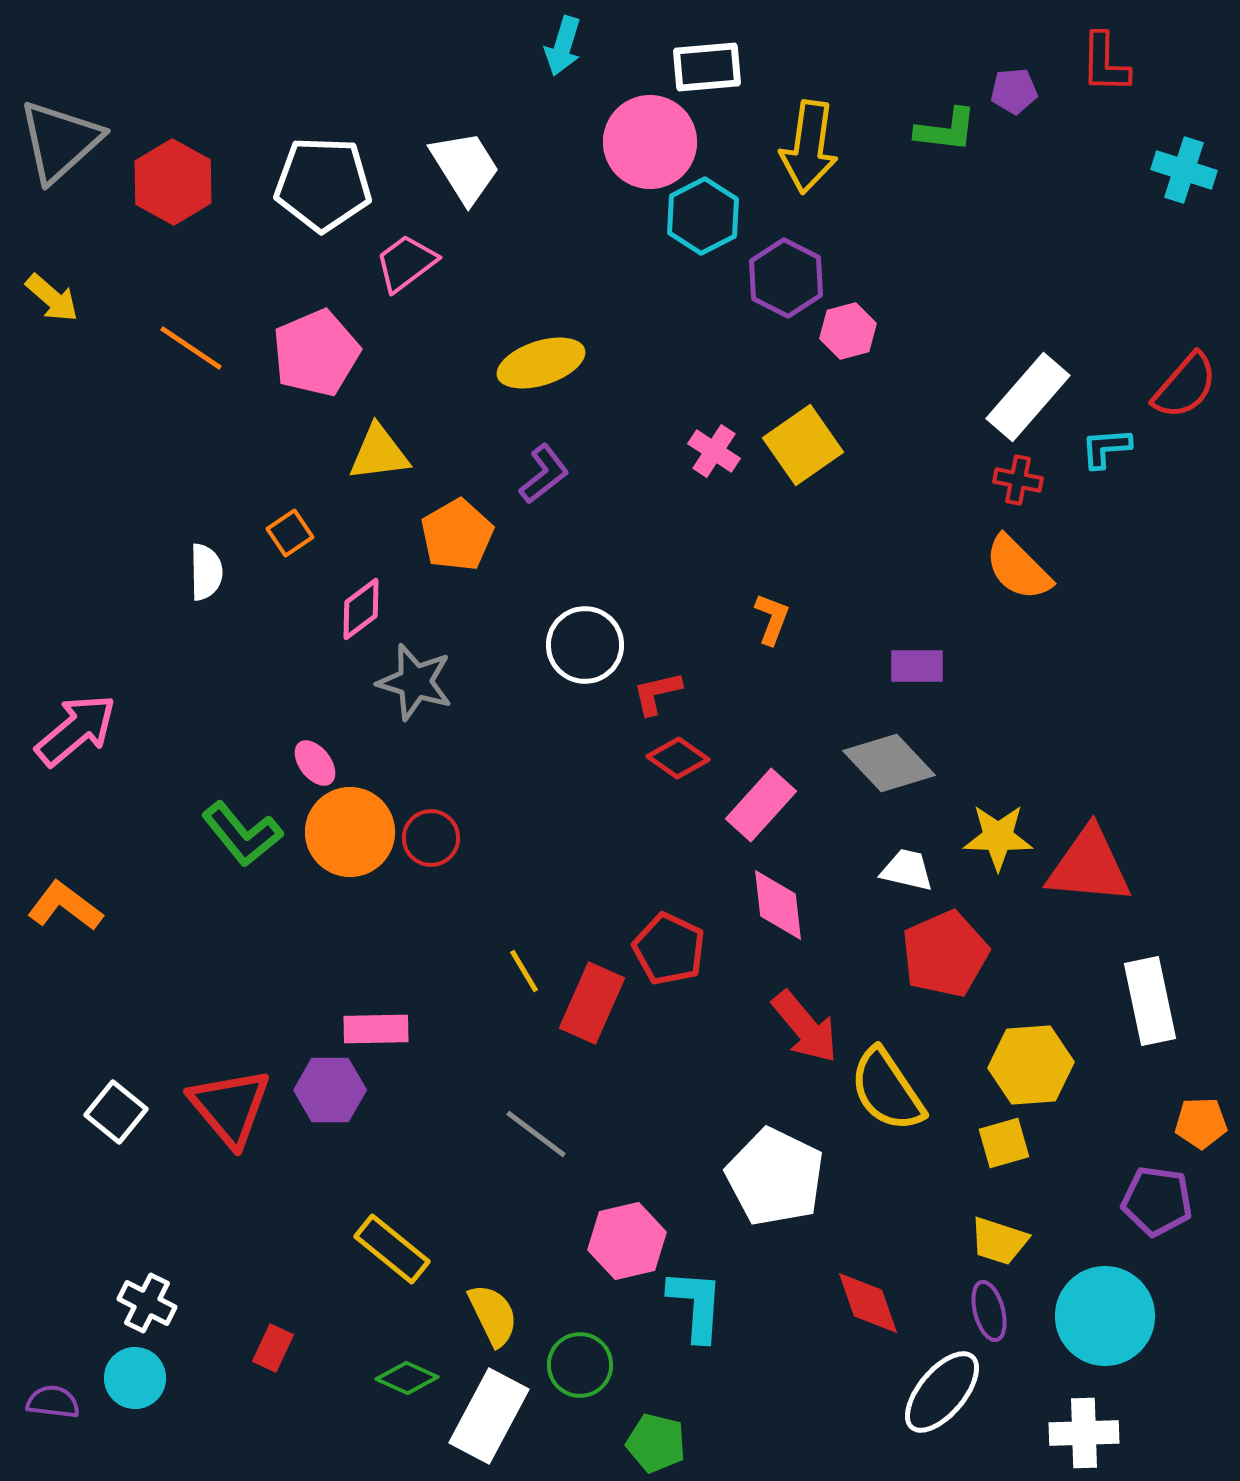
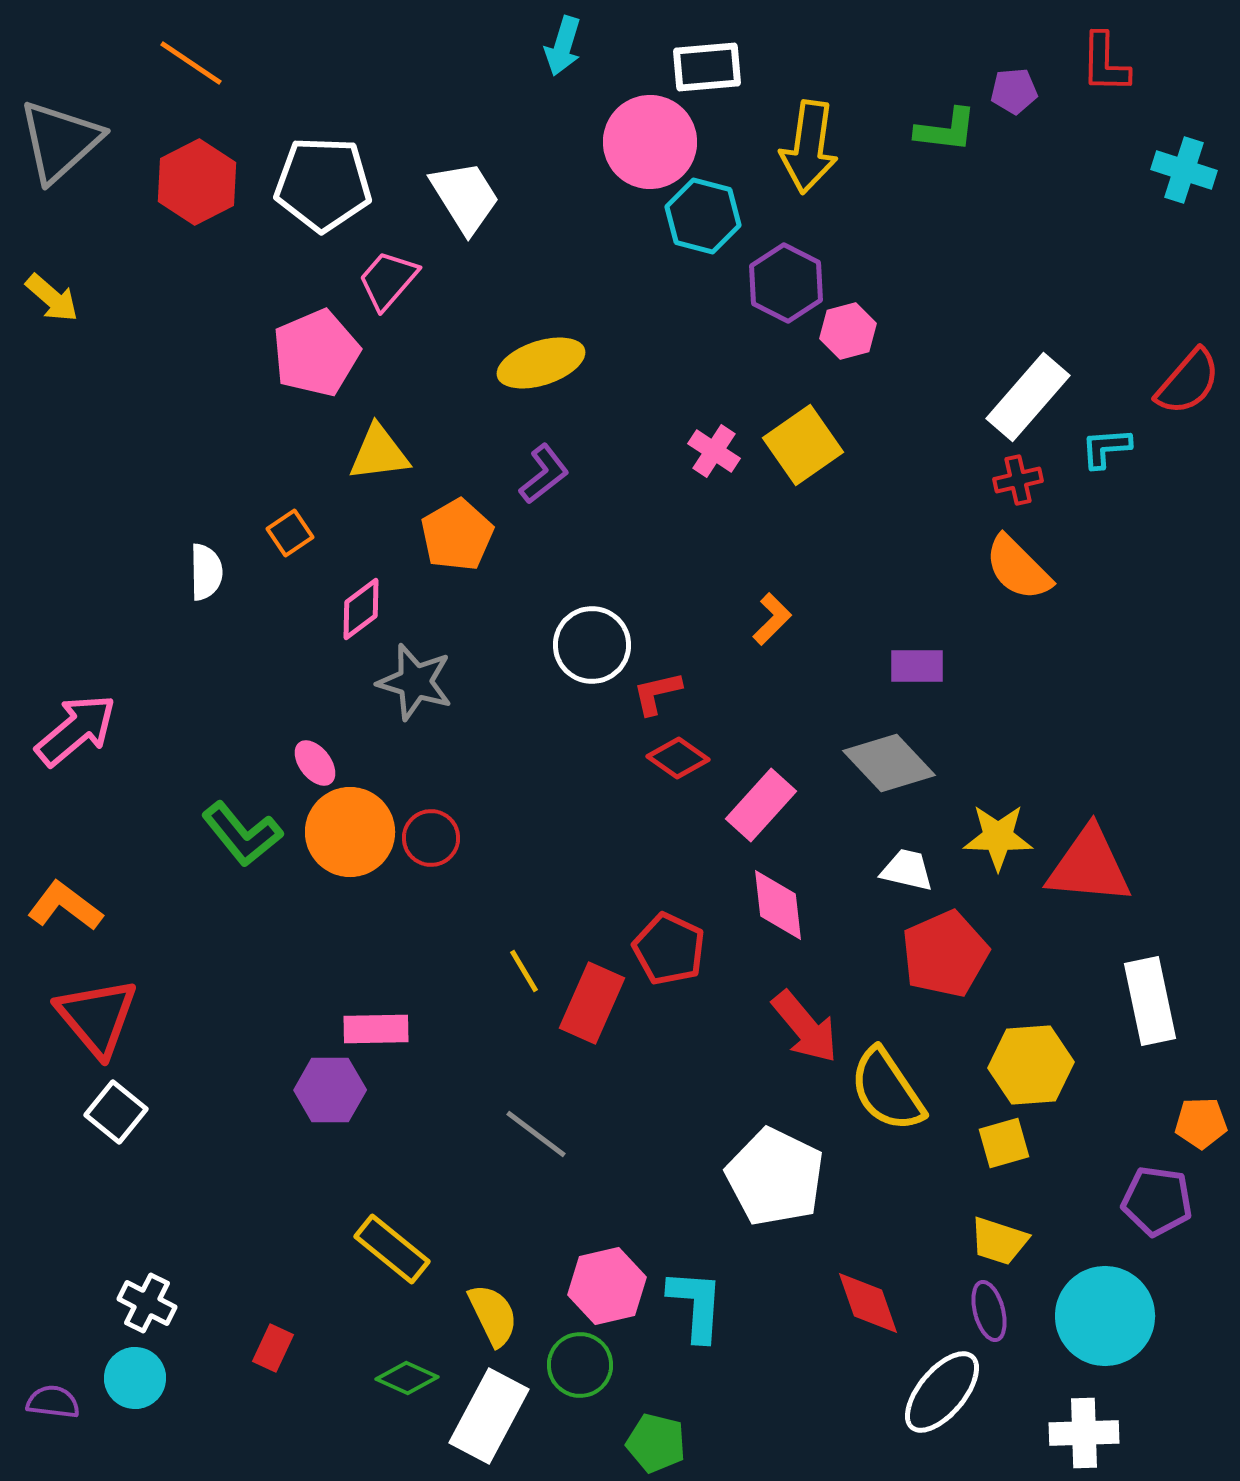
white trapezoid at (465, 167): moved 30 px down
red hexagon at (173, 182): moved 24 px right; rotated 4 degrees clockwise
cyan hexagon at (703, 216): rotated 18 degrees counterclockwise
pink trapezoid at (406, 263): moved 18 px left, 17 px down; rotated 12 degrees counterclockwise
purple hexagon at (786, 278): moved 5 px down
orange line at (191, 348): moved 285 px up
red semicircle at (1185, 386): moved 3 px right, 4 px up
red cross at (1018, 480): rotated 24 degrees counterclockwise
orange L-shape at (772, 619): rotated 24 degrees clockwise
white circle at (585, 645): moved 7 px right
red triangle at (230, 1107): moved 133 px left, 90 px up
pink hexagon at (627, 1241): moved 20 px left, 45 px down
